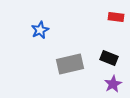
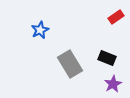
red rectangle: rotated 42 degrees counterclockwise
black rectangle: moved 2 px left
gray rectangle: rotated 72 degrees clockwise
